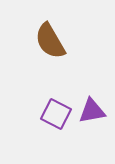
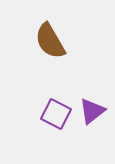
purple triangle: rotated 28 degrees counterclockwise
